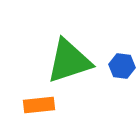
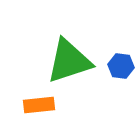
blue hexagon: moved 1 px left
